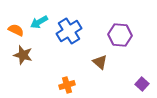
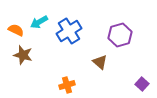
purple hexagon: rotated 20 degrees counterclockwise
